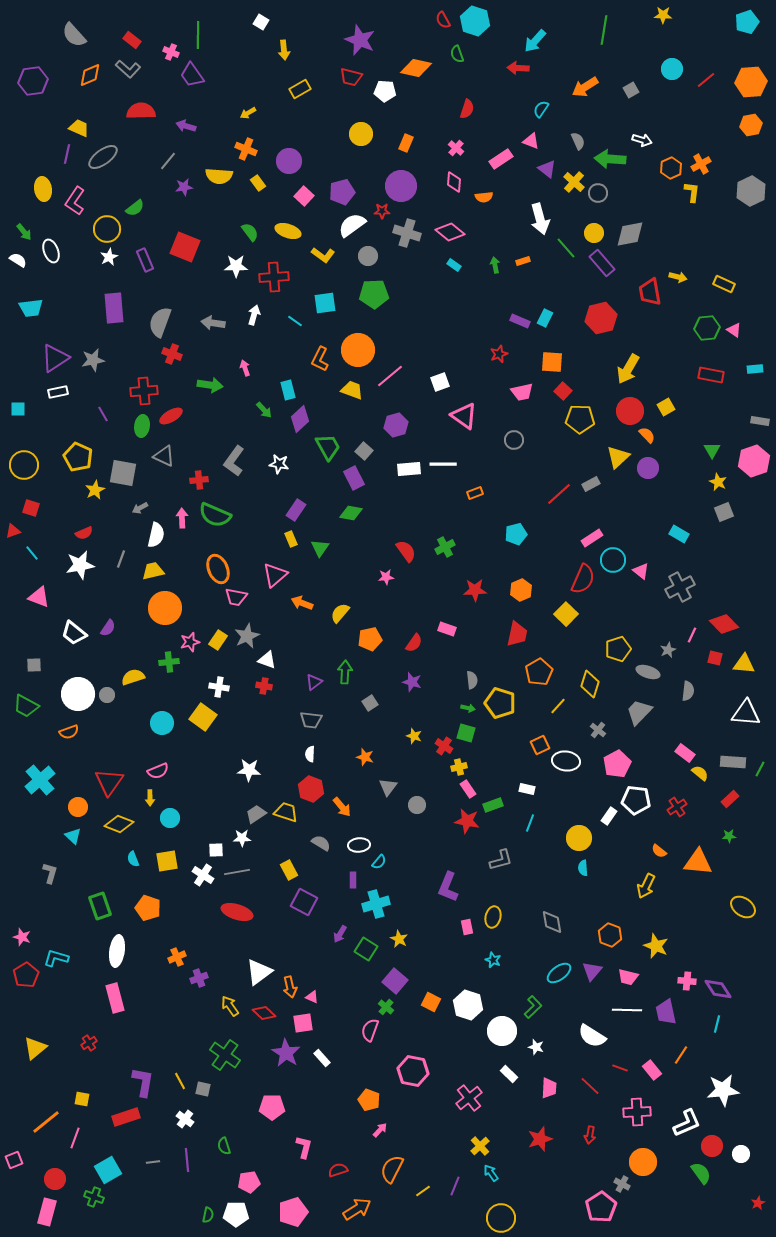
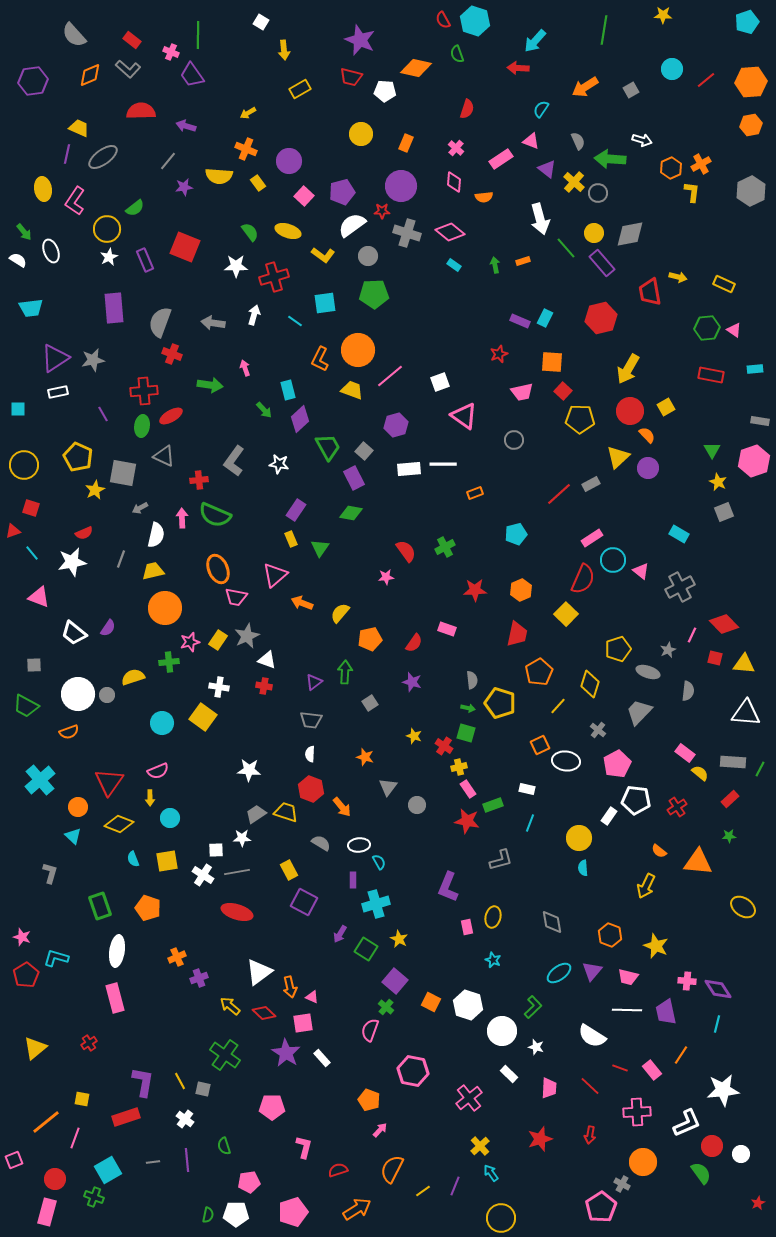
red cross at (274, 277): rotated 12 degrees counterclockwise
white star at (80, 565): moved 8 px left, 3 px up
cyan semicircle at (379, 862): rotated 70 degrees counterclockwise
yellow arrow at (230, 1006): rotated 15 degrees counterclockwise
